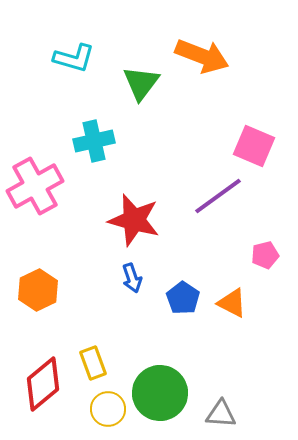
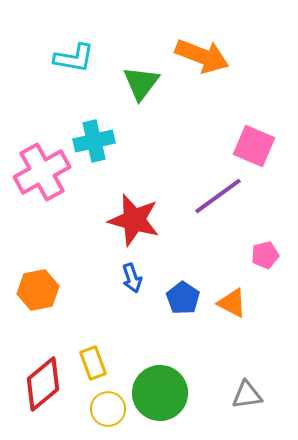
cyan L-shape: rotated 6 degrees counterclockwise
pink cross: moved 7 px right, 14 px up
orange hexagon: rotated 15 degrees clockwise
gray triangle: moved 26 px right, 19 px up; rotated 12 degrees counterclockwise
